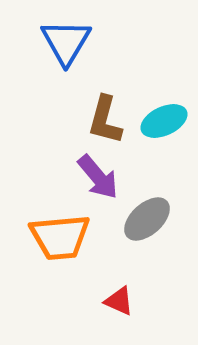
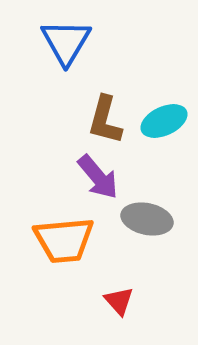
gray ellipse: rotated 54 degrees clockwise
orange trapezoid: moved 4 px right, 3 px down
red triangle: rotated 24 degrees clockwise
